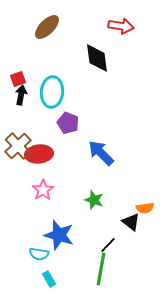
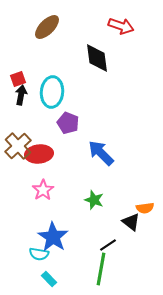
red arrow: rotated 10 degrees clockwise
blue star: moved 6 px left, 2 px down; rotated 16 degrees clockwise
black line: rotated 12 degrees clockwise
cyan rectangle: rotated 14 degrees counterclockwise
